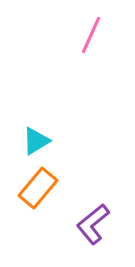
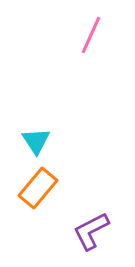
cyan triangle: rotated 32 degrees counterclockwise
purple L-shape: moved 2 px left, 7 px down; rotated 12 degrees clockwise
